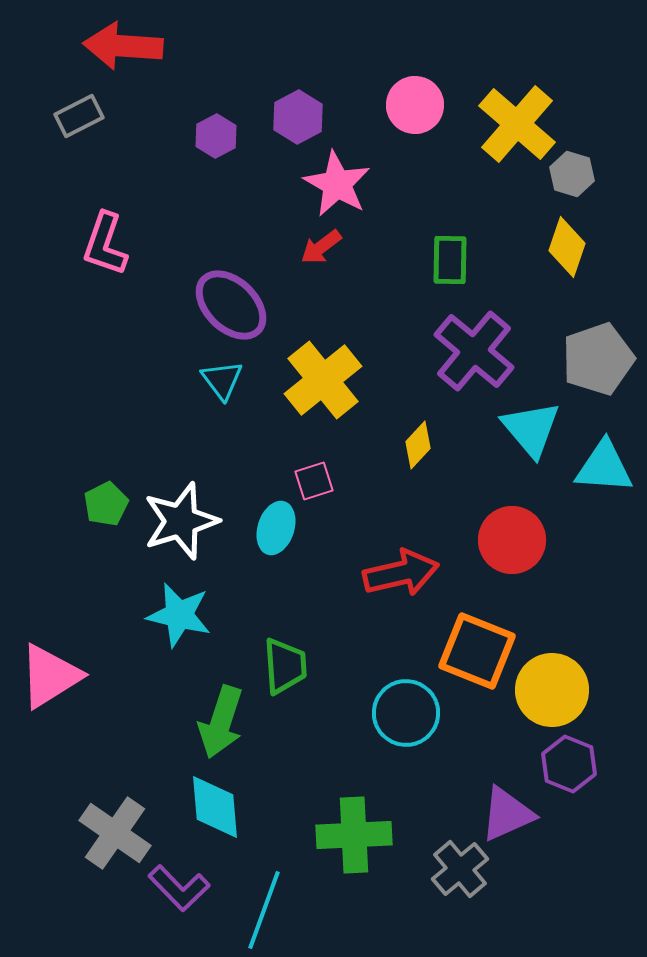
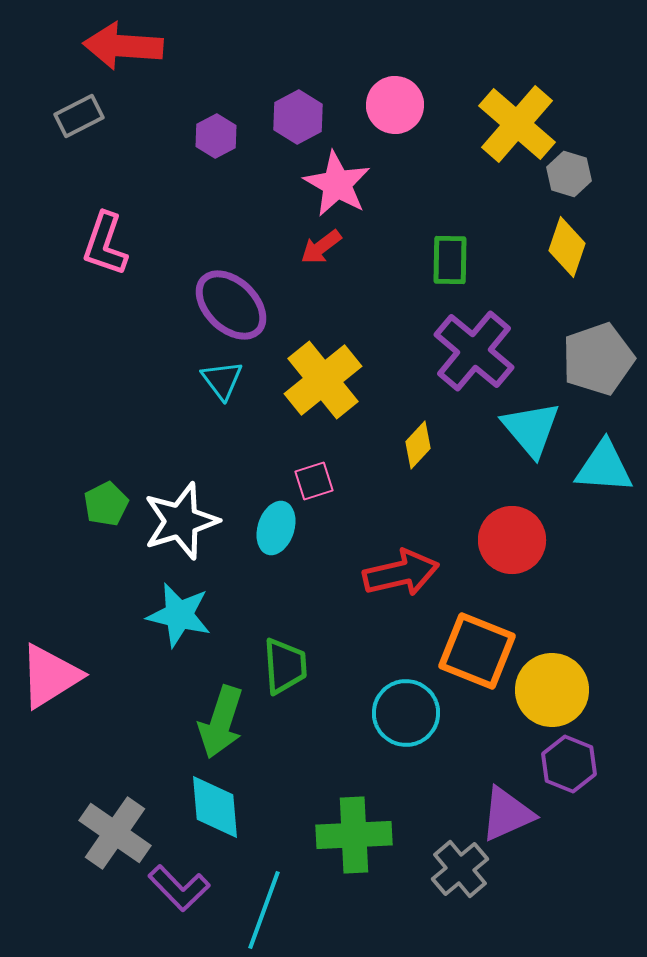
pink circle at (415, 105): moved 20 px left
gray hexagon at (572, 174): moved 3 px left
